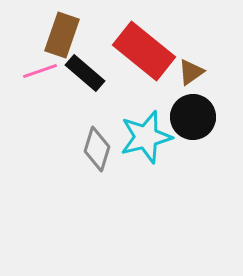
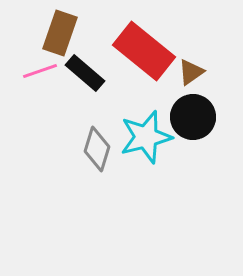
brown rectangle: moved 2 px left, 2 px up
